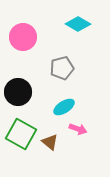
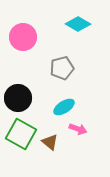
black circle: moved 6 px down
